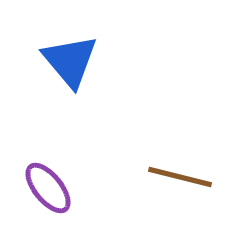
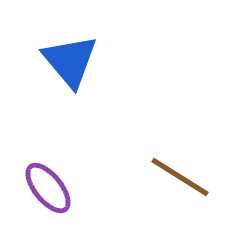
brown line: rotated 18 degrees clockwise
